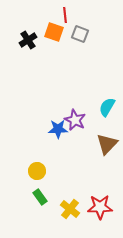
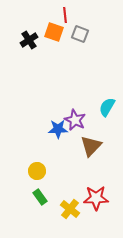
black cross: moved 1 px right
brown triangle: moved 16 px left, 2 px down
red star: moved 4 px left, 9 px up
